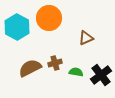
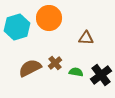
cyan hexagon: rotated 15 degrees clockwise
brown triangle: rotated 28 degrees clockwise
brown cross: rotated 24 degrees counterclockwise
